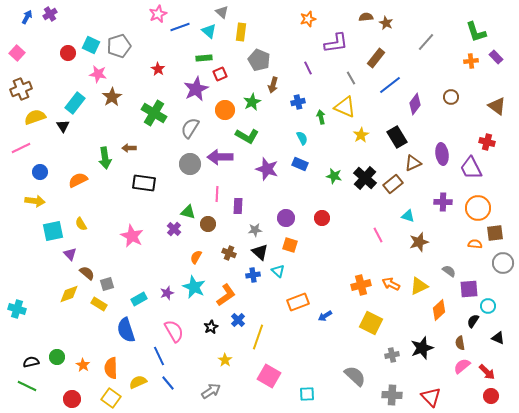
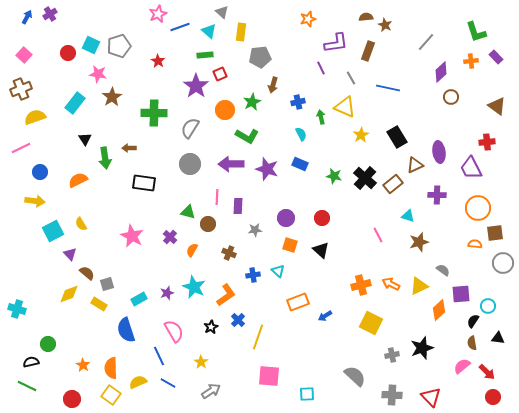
brown star at (386, 23): moved 1 px left, 2 px down
pink square at (17, 53): moved 7 px right, 2 px down
green rectangle at (204, 58): moved 1 px right, 3 px up
brown rectangle at (376, 58): moved 8 px left, 7 px up; rotated 18 degrees counterclockwise
gray pentagon at (259, 60): moved 1 px right, 3 px up; rotated 30 degrees counterclockwise
purple line at (308, 68): moved 13 px right
red star at (158, 69): moved 8 px up
blue line at (390, 85): moved 2 px left, 3 px down; rotated 50 degrees clockwise
purple star at (196, 89): moved 3 px up; rotated 10 degrees counterclockwise
purple diamond at (415, 104): moved 26 px right, 32 px up; rotated 10 degrees clockwise
green cross at (154, 113): rotated 30 degrees counterclockwise
black triangle at (63, 126): moved 22 px right, 13 px down
cyan semicircle at (302, 138): moved 1 px left, 4 px up
red cross at (487, 142): rotated 21 degrees counterclockwise
purple ellipse at (442, 154): moved 3 px left, 2 px up
purple arrow at (220, 157): moved 11 px right, 7 px down
brown triangle at (413, 163): moved 2 px right, 2 px down
pink line at (217, 194): moved 3 px down
purple cross at (443, 202): moved 6 px left, 7 px up
purple cross at (174, 229): moved 4 px left, 8 px down
cyan square at (53, 231): rotated 15 degrees counterclockwise
black triangle at (260, 252): moved 61 px right, 2 px up
orange semicircle at (196, 257): moved 4 px left, 7 px up
gray semicircle at (449, 271): moved 6 px left, 1 px up
purple square at (469, 289): moved 8 px left, 5 px down
black triangle at (498, 338): rotated 16 degrees counterclockwise
brown semicircle at (460, 343): moved 12 px right
green circle at (57, 357): moved 9 px left, 13 px up
yellow star at (225, 360): moved 24 px left, 2 px down
pink square at (269, 376): rotated 25 degrees counterclockwise
blue line at (168, 383): rotated 21 degrees counterclockwise
red circle at (491, 396): moved 2 px right, 1 px down
yellow square at (111, 398): moved 3 px up
